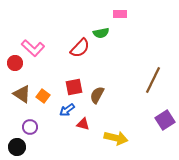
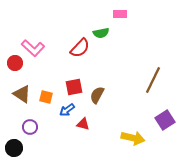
orange square: moved 3 px right, 1 px down; rotated 24 degrees counterclockwise
yellow arrow: moved 17 px right
black circle: moved 3 px left, 1 px down
